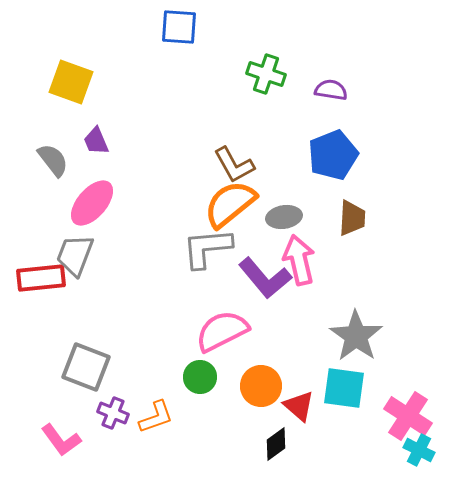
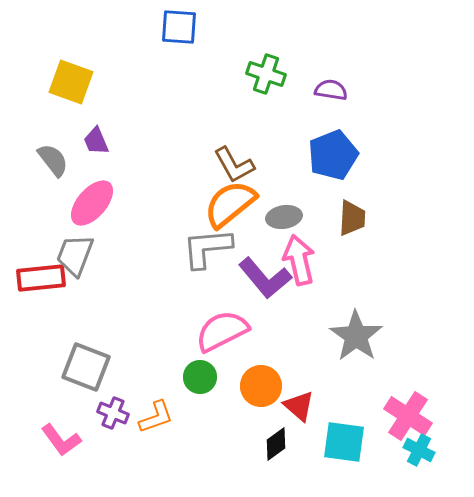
cyan square: moved 54 px down
